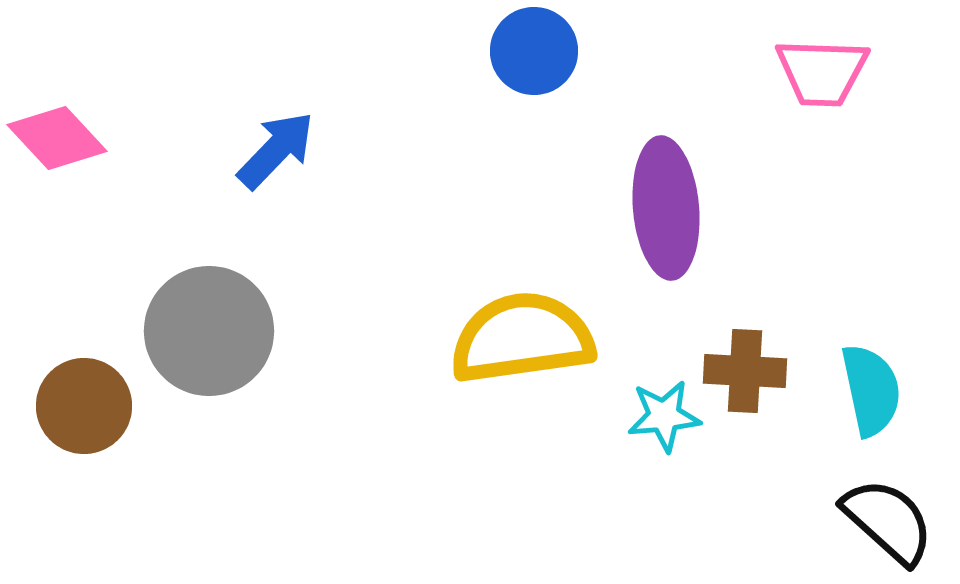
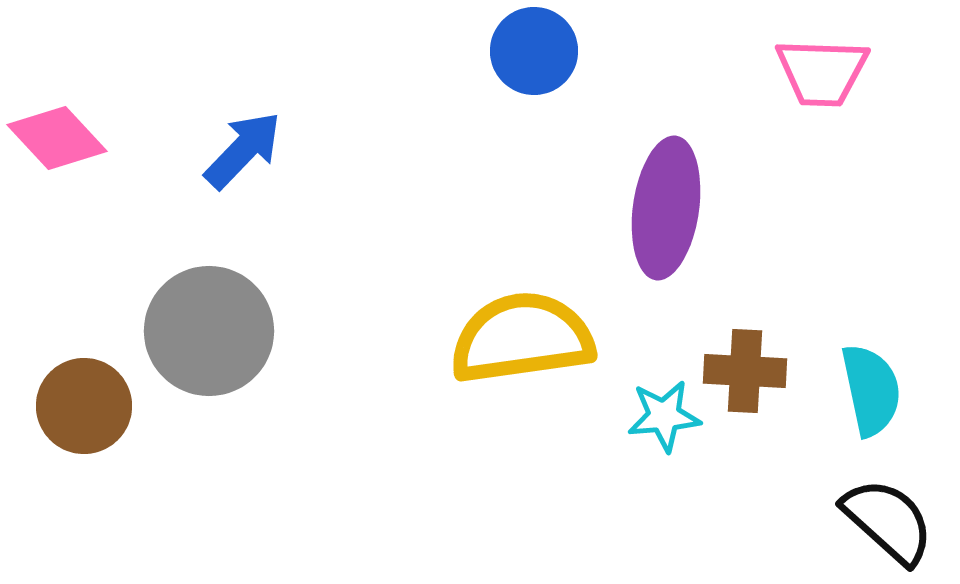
blue arrow: moved 33 px left
purple ellipse: rotated 13 degrees clockwise
